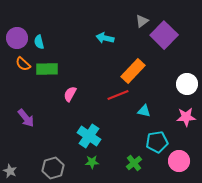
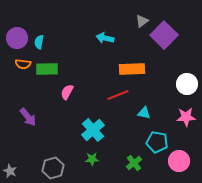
cyan semicircle: rotated 24 degrees clockwise
orange semicircle: rotated 35 degrees counterclockwise
orange rectangle: moved 1 px left, 2 px up; rotated 45 degrees clockwise
pink semicircle: moved 3 px left, 2 px up
cyan triangle: moved 2 px down
purple arrow: moved 2 px right, 1 px up
cyan cross: moved 4 px right, 6 px up; rotated 15 degrees clockwise
cyan pentagon: rotated 20 degrees clockwise
green star: moved 3 px up
